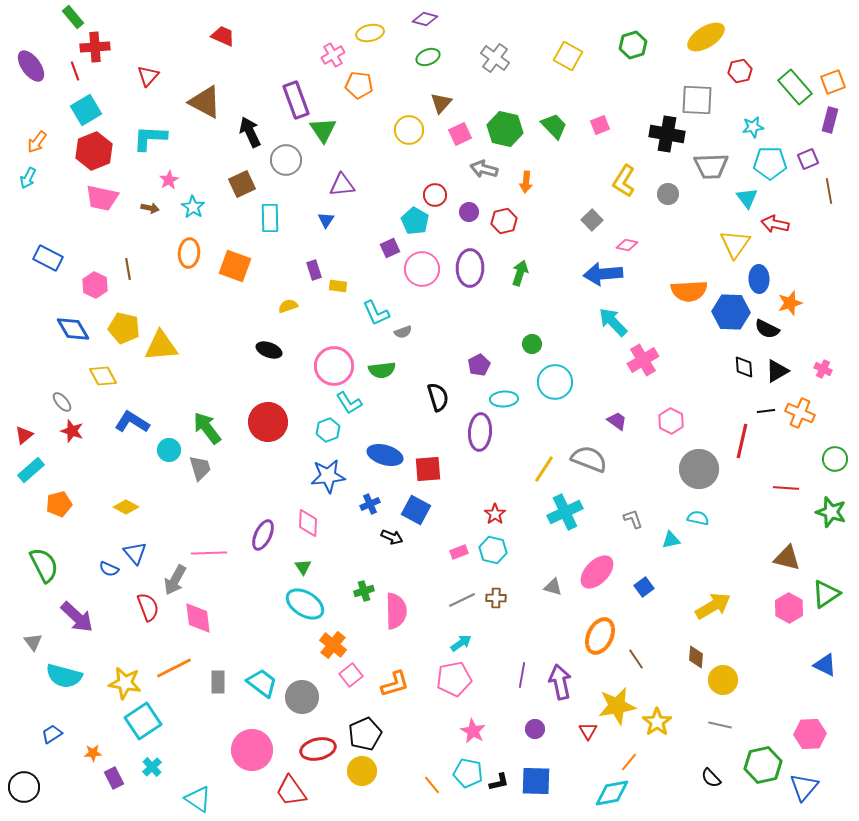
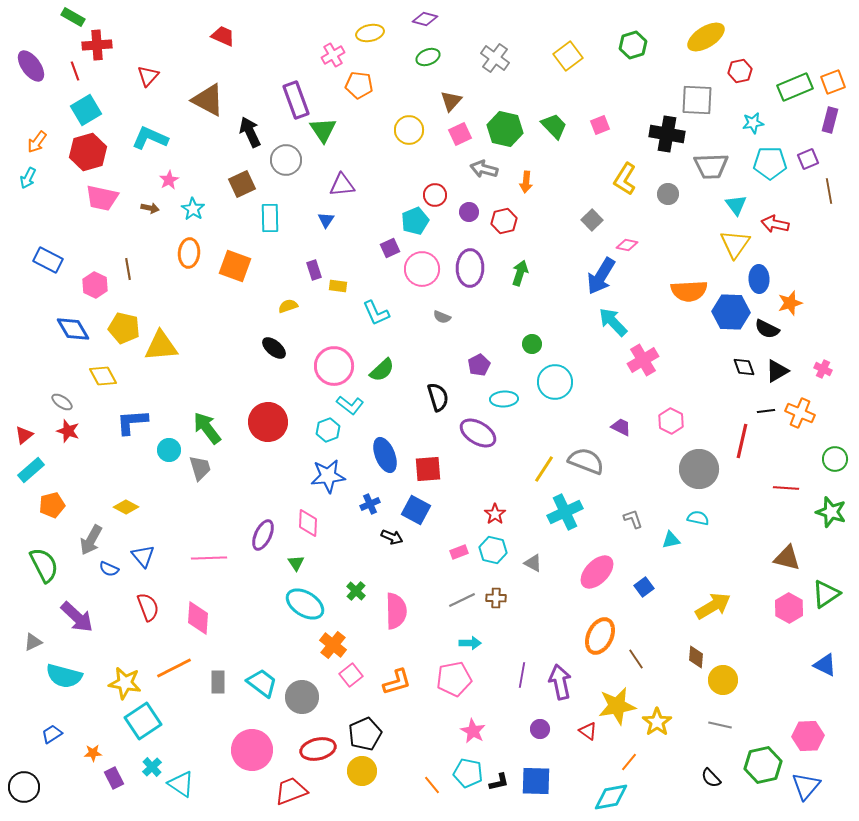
green rectangle at (73, 17): rotated 20 degrees counterclockwise
red cross at (95, 47): moved 2 px right, 2 px up
yellow square at (568, 56): rotated 24 degrees clockwise
green rectangle at (795, 87): rotated 72 degrees counterclockwise
brown triangle at (205, 102): moved 3 px right, 2 px up
brown triangle at (441, 103): moved 10 px right, 2 px up
cyan star at (753, 127): moved 4 px up
cyan L-shape at (150, 138): rotated 21 degrees clockwise
red hexagon at (94, 151): moved 6 px left, 1 px down; rotated 6 degrees clockwise
yellow L-shape at (624, 181): moved 1 px right, 2 px up
cyan triangle at (747, 198): moved 11 px left, 7 px down
cyan star at (193, 207): moved 2 px down
cyan pentagon at (415, 221): rotated 20 degrees clockwise
blue rectangle at (48, 258): moved 2 px down
blue arrow at (603, 274): moved 2 px left, 2 px down; rotated 54 degrees counterclockwise
gray semicircle at (403, 332): moved 39 px right, 15 px up; rotated 42 degrees clockwise
black ellipse at (269, 350): moved 5 px right, 2 px up; rotated 20 degrees clockwise
black diamond at (744, 367): rotated 15 degrees counterclockwise
green semicircle at (382, 370): rotated 36 degrees counterclockwise
gray ellipse at (62, 402): rotated 15 degrees counterclockwise
cyan L-shape at (349, 403): moved 1 px right, 2 px down; rotated 20 degrees counterclockwise
purple trapezoid at (617, 421): moved 4 px right, 6 px down; rotated 10 degrees counterclockwise
blue L-shape at (132, 422): rotated 36 degrees counterclockwise
red star at (72, 431): moved 4 px left
purple ellipse at (480, 432): moved 2 px left, 1 px down; rotated 63 degrees counterclockwise
blue ellipse at (385, 455): rotated 52 degrees clockwise
gray semicircle at (589, 459): moved 3 px left, 2 px down
orange pentagon at (59, 504): moved 7 px left, 1 px down
blue triangle at (135, 553): moved 8 px right, 3 px down
pink line at (209, 553): moved 5 px down
green triangle at (303, 567): moved 7 px left, 4 px up
gray arrow at (175, 580): moved 84 px left, 40 px up
gray triangle at (553, 587): moved 20 px left, 24 px up; rotated 12 degrees clockwise
green cross at (364, 591): moved 8 px left; rotated 30 degrees counterclockwise
pink diamond at (198, 618): rotated 12 degrees clockwise
gray triangle at (33, 642): rotated 42 degrees clockwise
cyan arrow at (461, 643): moved 9 px right; rotated 35 degrees clockwise
orange L-shape at (395, 684): moved 2 px right, 2 px up
purple circle at (535, 729): moved 5 px right
red triangle at (588, 731): rotated 24 degrees counterclockwise
pink hexagon at (810, 734): moved 2 px left, 2 px down
blue triangle at (804, 787): moved 2 px right, 1 px up
red trapezoid at (291, 791): rotated 104 degrees clockwise
cyan diamond at (612, 793): moved 1 px left, 4 px down
cyan triangle at (198, 799): moved 17 px left, 15 px up
